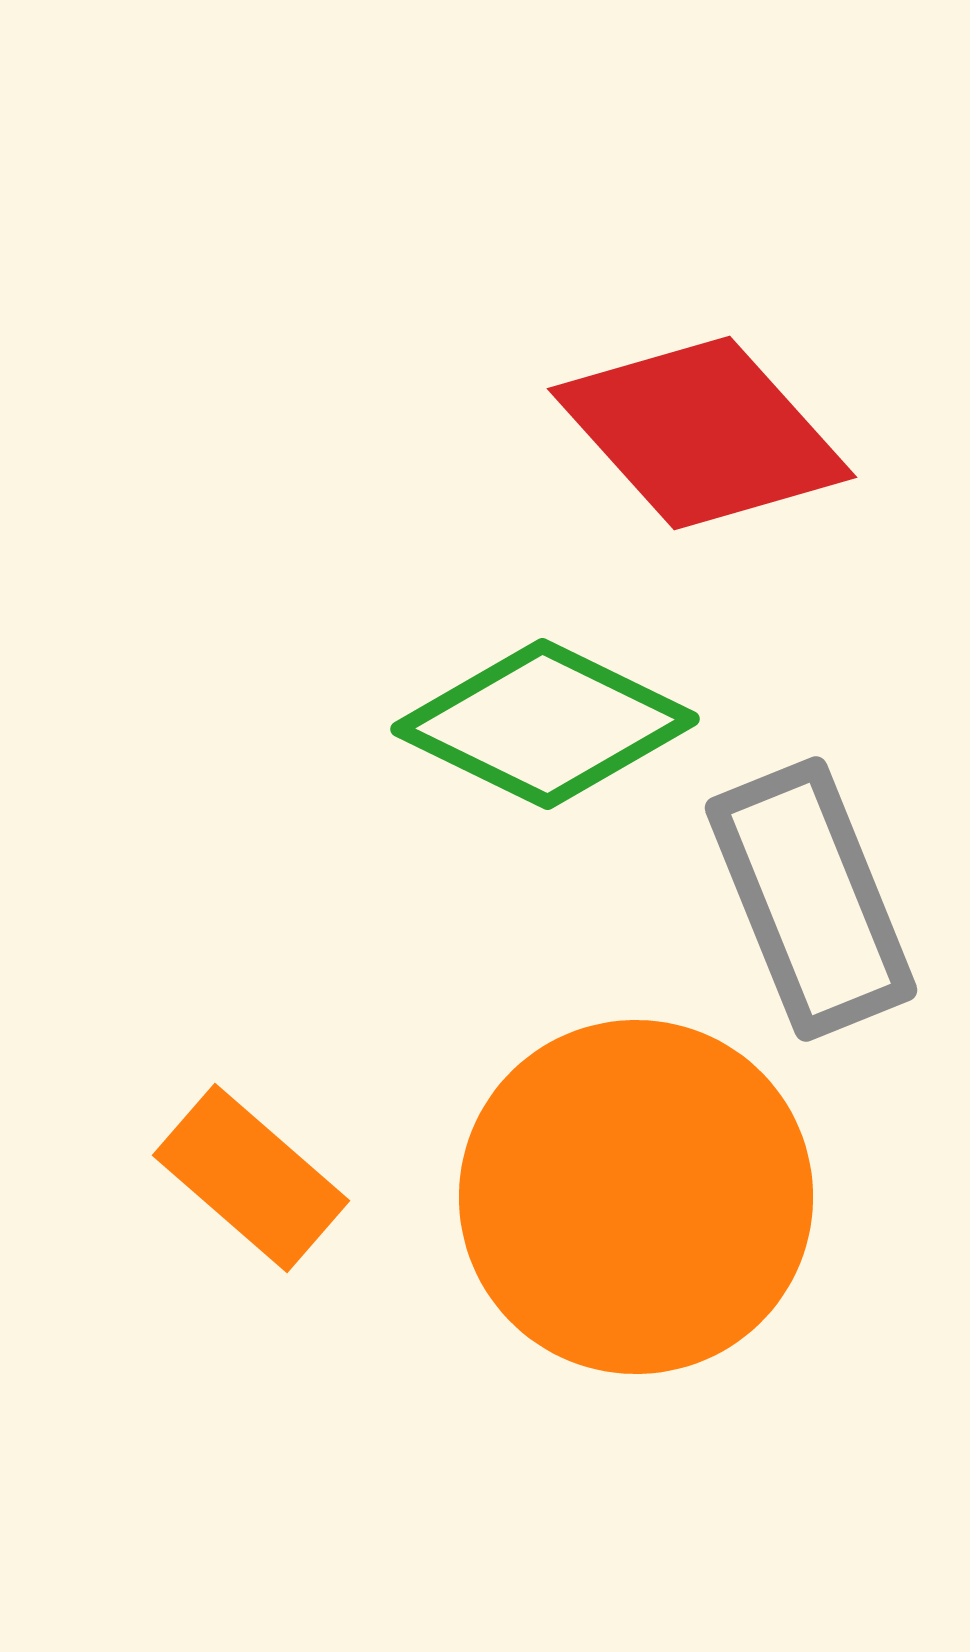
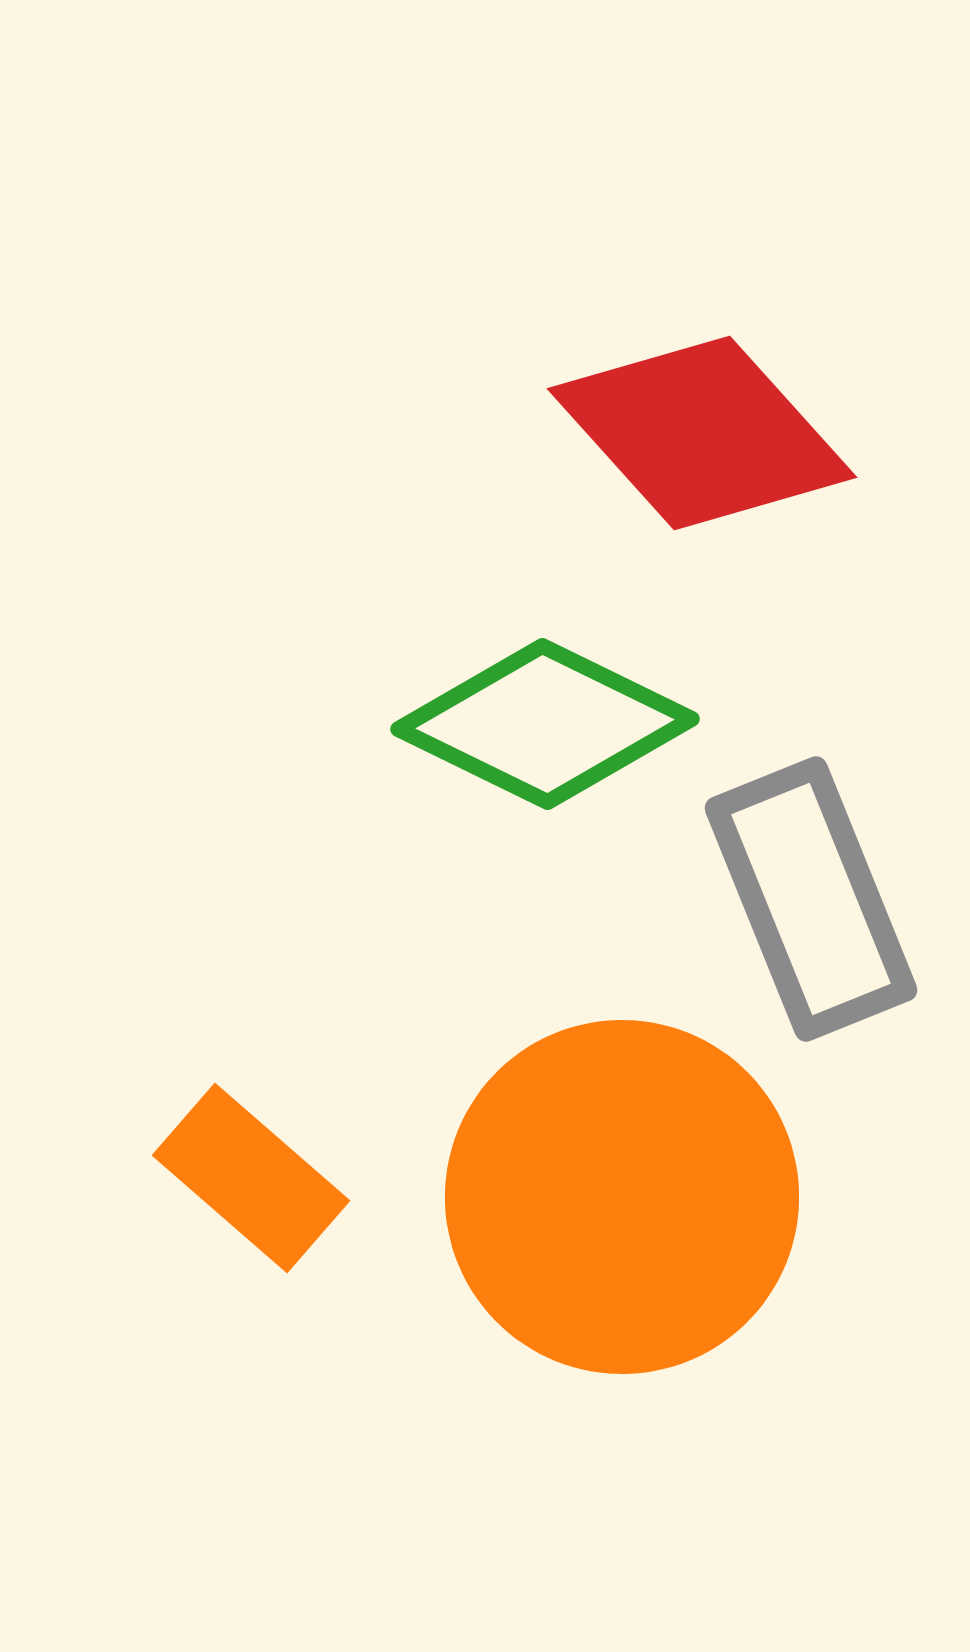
orange circle: moved 14 px left
